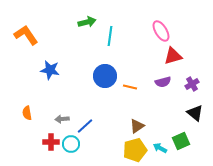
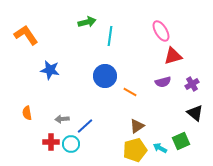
orange line: moved 5 px down; rotated 16 degrees clockwise
